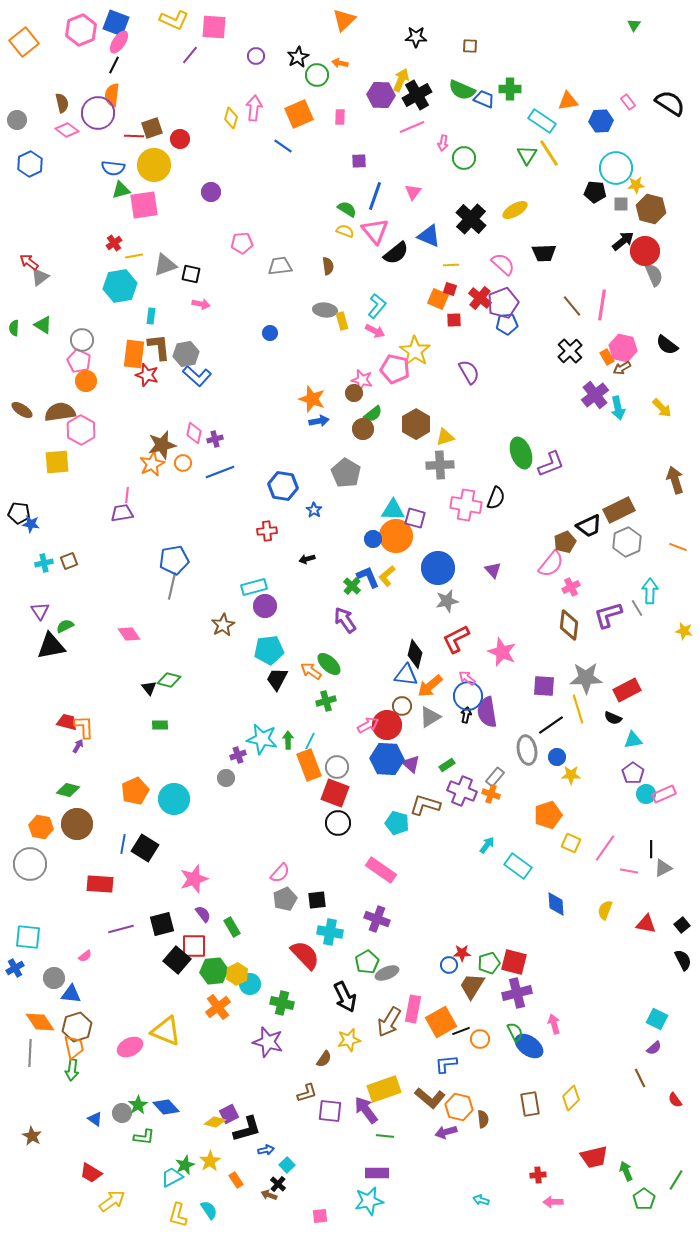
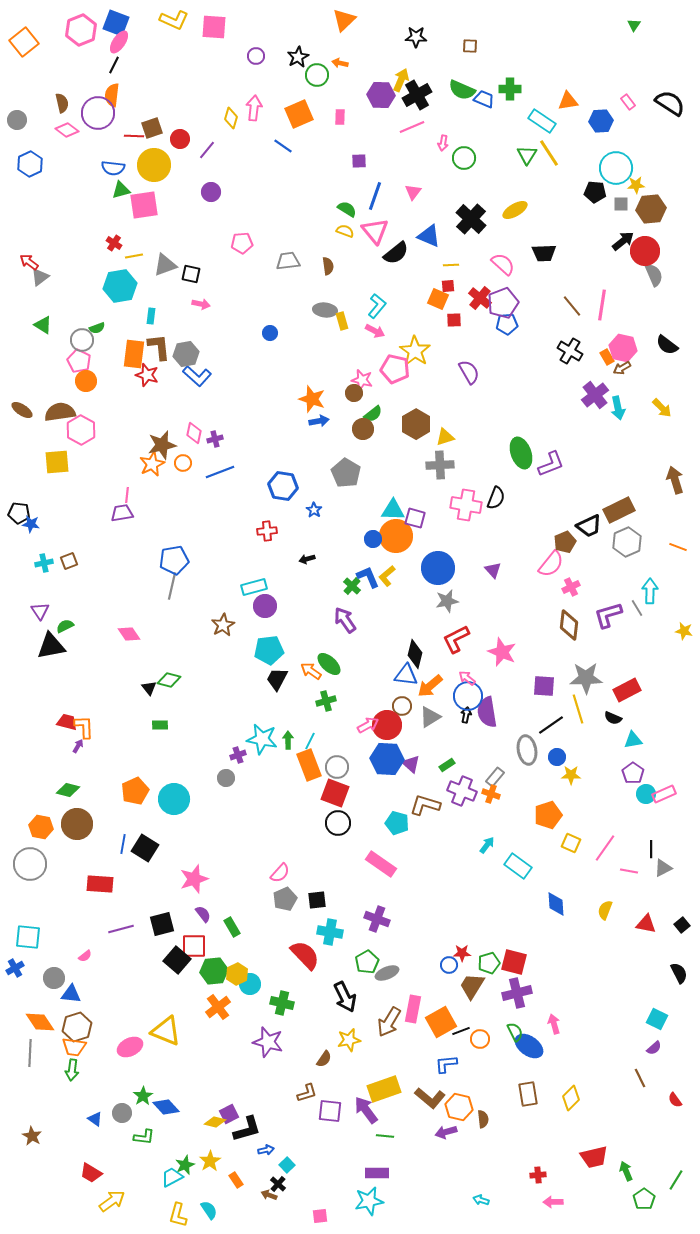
purple line at (190, 55): moved 17 px right, 95 px down
brown hexagon at (651, 209): rotated 20 degrees counterclockwise
red cross at (114, 243): rotated 21 degrees counterclockwise
gray trapezoid at (280, 266): moved 8 px right, 5 px up
red square at (450, 289): moved 2 px left, 3 px up; rotated 24 degrees counterclockwise
green semicircle at (14, 328): moved 83 px right; rotated 112 degrees counterclockwise
black cross at (570, 351): rotated 15 degrees counterclockwise
pink rectangle at (381, 870): moved 6 px up
black semicircle at (683, 960): moved 4 px left, 13 px down
orange trapezoid at (74, 1047): rotated 110 degrees clockwise
brown rectangle at (530, 1104): moved 2 px left, 10 px up
green star at (138, 1105): moved 5 px right, 9 px up
